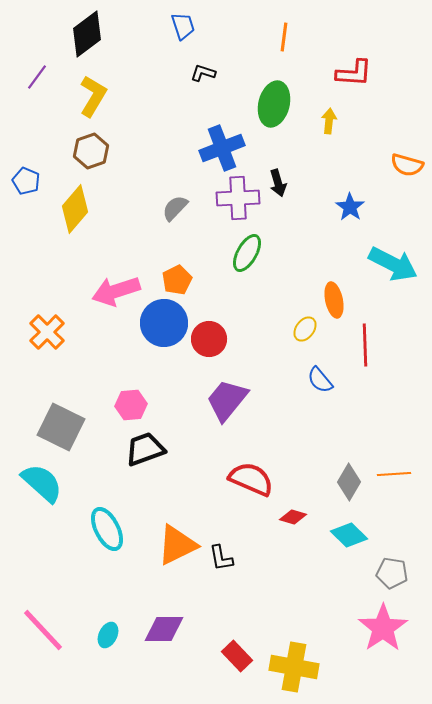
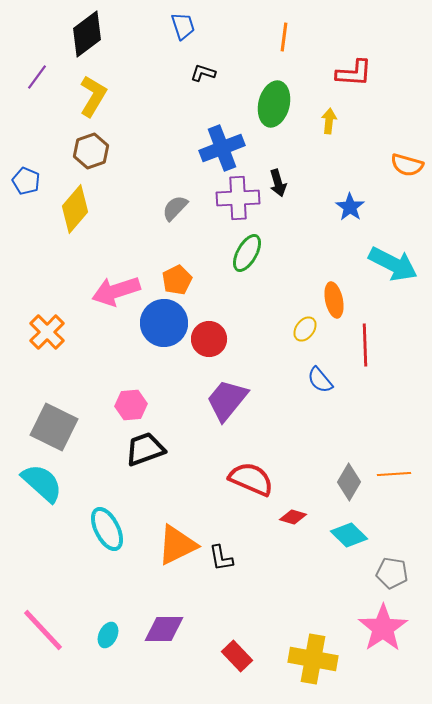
gray square at (61, 427): moved 7 px left
yellow cross at (294, 667): moved 19 px right, 8 px up
